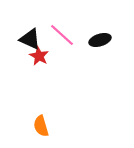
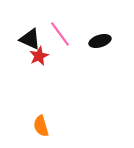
pink line: moved 2 px left, 1 px up; rotated 12 degrees clockwise
black ellipse: moved 1 px down
red star: rotated 18 degrees clockwise
